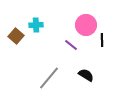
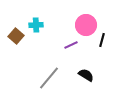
black line: rotated 16 degrees clockwise
purple line: rotated 64 degrees counterclockwise
